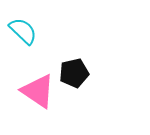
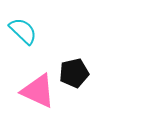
pink triangle: rotated 9 degrees counterclockwise
